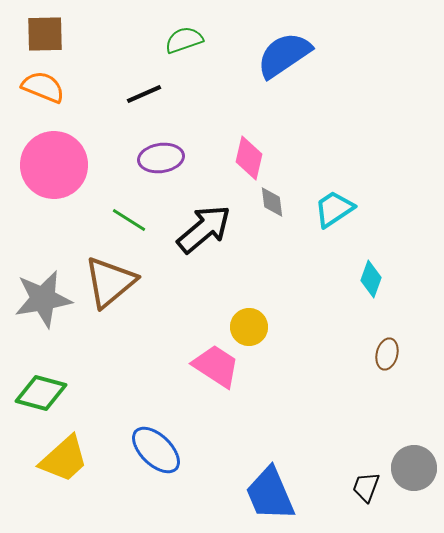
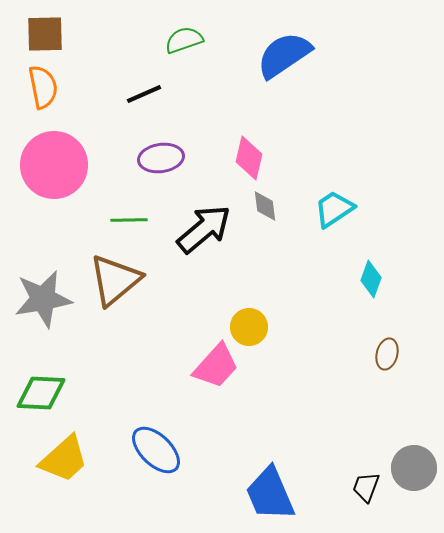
orange semicircle: rotated 57 degrees clockwise
gray diamond: moved 7 px left, 4 px down
green line: rotated 33 degrees counterclockwise
brown triangle: moved 5 px right, 2 px up
pink trapezoid: rotated 99 degrees clockwise
green diamond: rotated 12 degrees counterclockwise
